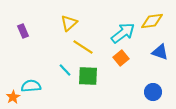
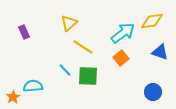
purple rectangle: moved 1 px right, 1 px down
cyan semicircle: moved 2 px right
